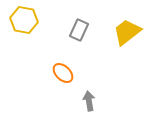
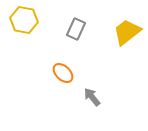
gray rectangle: moved 3 px left, 1 px up
gray arrow: moved 3 px right, 4 px up; rotated 30 degrees counterclockwise
